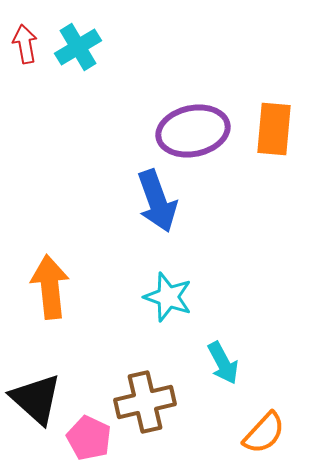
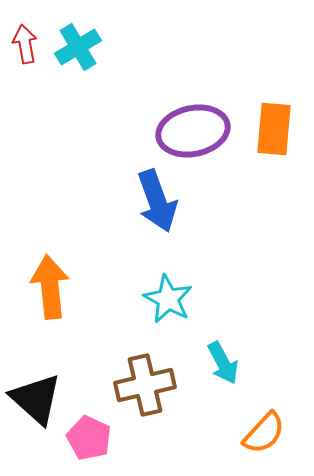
cyan star: moved 2 px down; rotated 9 degrees clockwise
brown cross: moved 17 px up
